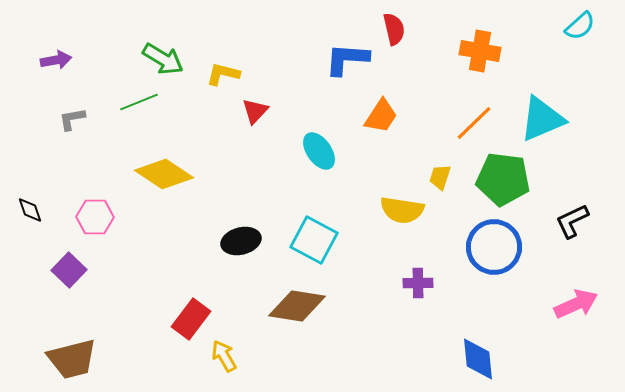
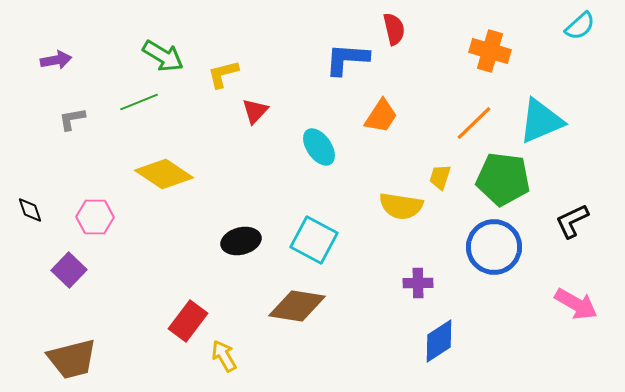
orange cross: moved 10 px right; rotated 6 degrees clockwise
green arrow: moved 3 px up
yellow L-shape: rotated 28 degrees counterclockwise
cyan triangle: moved 1 px left, 2 px down
cyan ellipse: moved 4 px up
yellow semicircle: moved 1 px left, 4 px up
pink arrow: rotated 54 degrees clockwise
red rectangle: moved 3 px left, 2 px down
blue diamond: moved 39 px left, 18 px up; rotated 63 degrees clockwise
